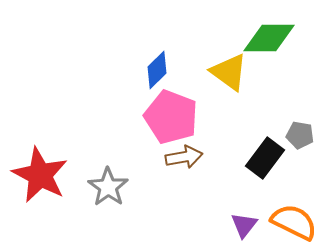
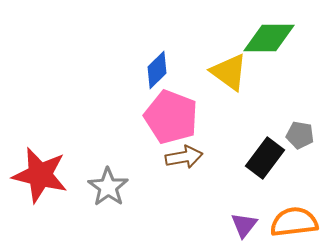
red star: rotated 14 degrees counterclockwise
orange semicircle: rotated 33 degrees counterclockwise
